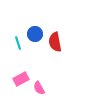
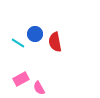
cyan line: rotated 40 degrees counterclockwise
